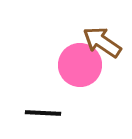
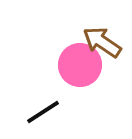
black line: moved 1 px up; rotated 36 degrees counterclockwise
